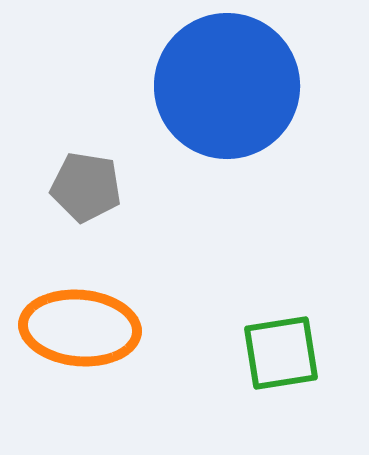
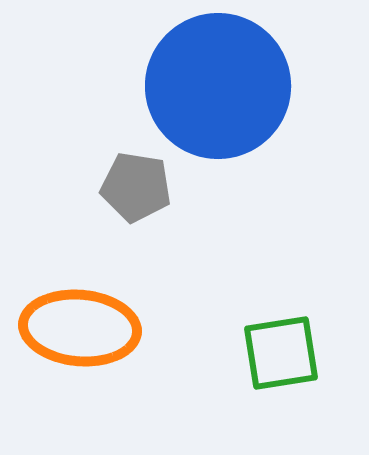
blue circle: moved 9 px left
gray pentagon: moved 50 px right
